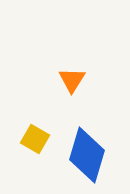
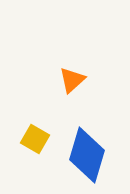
orange triangle: rotated 16 degrees clockwise
